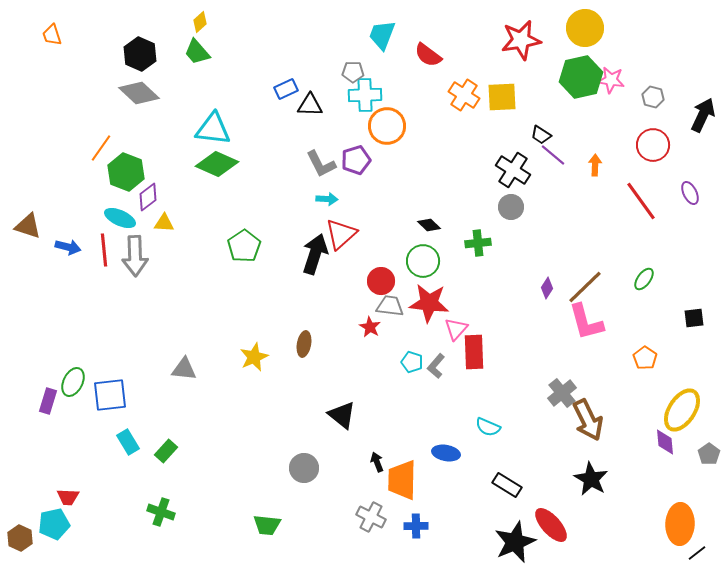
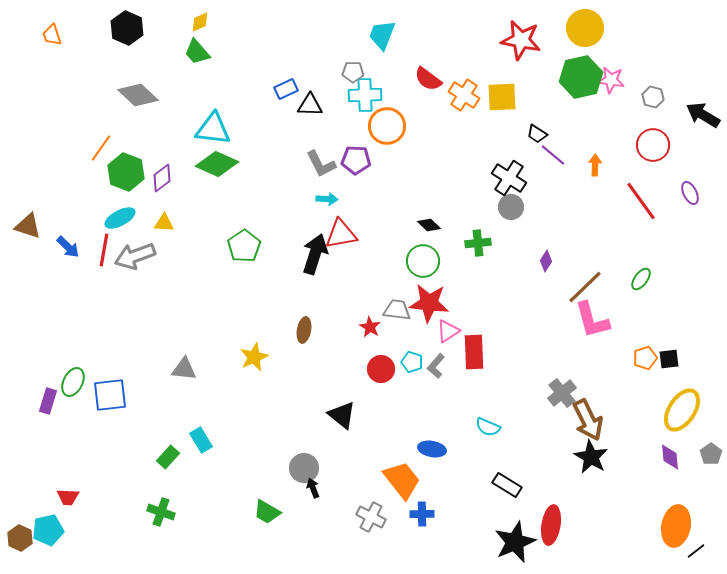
yellow diamond at (200, 22): rotated 20 degrees clockwise
red star at (521, 40): rotated 21 degrees clockwise
black hexagon at (140, 54): moved 13 px left, 26 px up
red semicircle at (428, 55): moved 24 px down
gray diamond at (139, 93): moved 1 px left, 2 px down
black arrow at (703, 115): rotated 84 degrees counterclockwise
black trapezoid at (541, 135): moved 4 px left, 1 px up
purple pentagon at (356, 160): rotated 20 degrees clockwise
black cross at (513, 170): moved 4 px left, 8 px down
purple diamond at (148, 197): moved 14 px right, 19 px up
cyan ellipse at (120, 218): rotated 52 degrees counterclockwise
red triangle at (341, 234): rotated 32 degrees clockwise
blue arrow at (68, 247): rotated 30 degrees clockwise
red line at (104, 250): rotated 16 degrees clockwise
gray arrow at (135, 256): rotated 72 degrees clockwise
green ellipse at (644, 279): moved 3 px left
red circle at (381, 281): moved 88 px down
purple diamond at (547, 288): moved 1 px left, 27 px up
gray trapezoid at (390, 306): moved 7 px right, 4 px down
black square at (694, 318): moved 25 px left, 41 px down
pink L-shape at (586, 322): moved 6 px right, 2 px up
pink triangle at (456, 329): moved 8 px left, 2 px down; rotated 15 degrees clockwise
brown ellipse at (304, 344): moved 14 px up
orange pentagon at (645, 358): rotated 20 degrees clockwise
cyan rectangle at (128, 442): moved 73 px right, 2 px up
purple diamond at (665, 442): moved 5 px right, 15 px down
green rectangle at (166, 451): moved 2 px right, 6 px down
blue ellipse at (446, 453): moved 14 px left, 4 px up
gray pentagon at (709, 454): moved 2 px right
black arrow at (377, 462): moved 64 px left, 26 px down
black star at (591, 479): moved 22 px up
orange trapezoid at (402, 480): rotated 141 degrees clockwise
cyan pentagon at (54, 524): moved 6 px left, 6 px down
orange ellipse at (680, 524): moved 4 px left, 2 px down; rotated 9 degrees clockwise
green trapezoid at (267, 525): moved 13 px up; rotated 24 degrees clockwise
red ellipse at (551, 525): rotated 51 degrees clockwise
blue cross at (416, 526): moved 6 px right, 12 px up
black line at (697, 553): moved 1 px left, 2 px up
